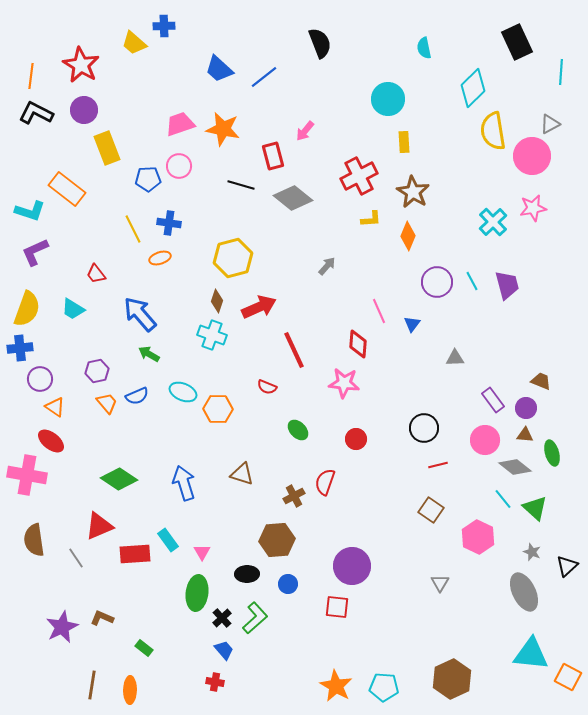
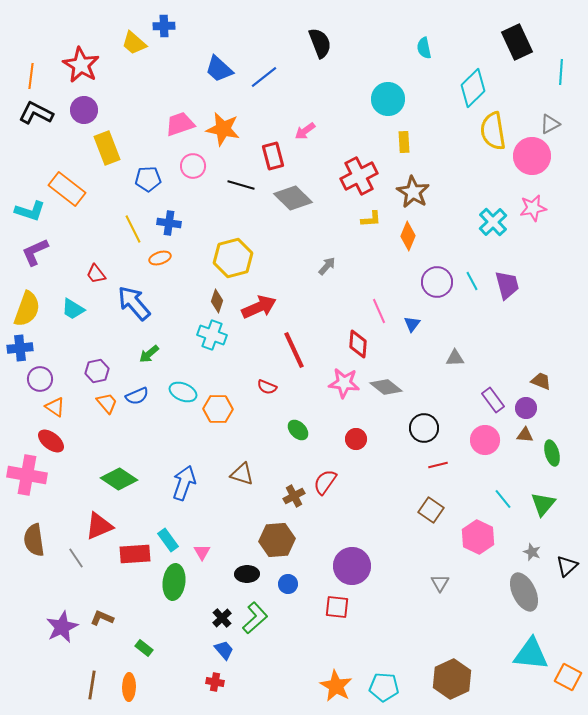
pink arrow at (305, 131): rotated 15 degrees clockwise
pink circle at (179, 166): moved 14 px right
gray diamond at (293, 198): rotated 6 degrees clockwise
blue arrow at (140, 314): moved 6 px left, 11 px up
green arrow at (149, 354): rotated 70 degrees counterclockwise
gray diamond at (515, 467): moved 129 px left, 80 px up
red semicircle at (325, 482): rotated 16 degrees clockwise
blue arrow at (184, 483): rotated 36 degrees clockwise
green triangle at (535, 508): moved 8 px right, 4 px up; rotated 28 degrees clockwise
green ellipse at (197, 593): moved 23 px left, 11 px up
orange ellipse at (130, 690): moved 1 px left, 3 px up
